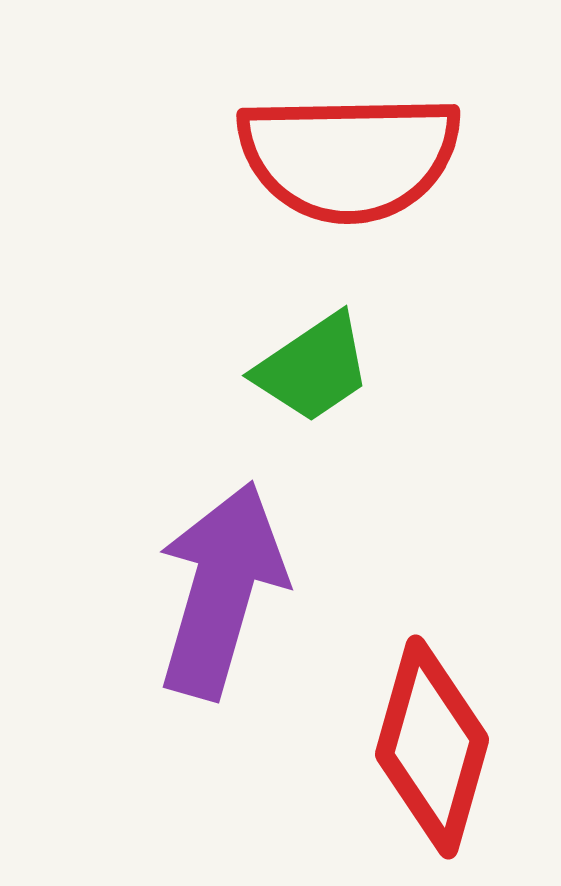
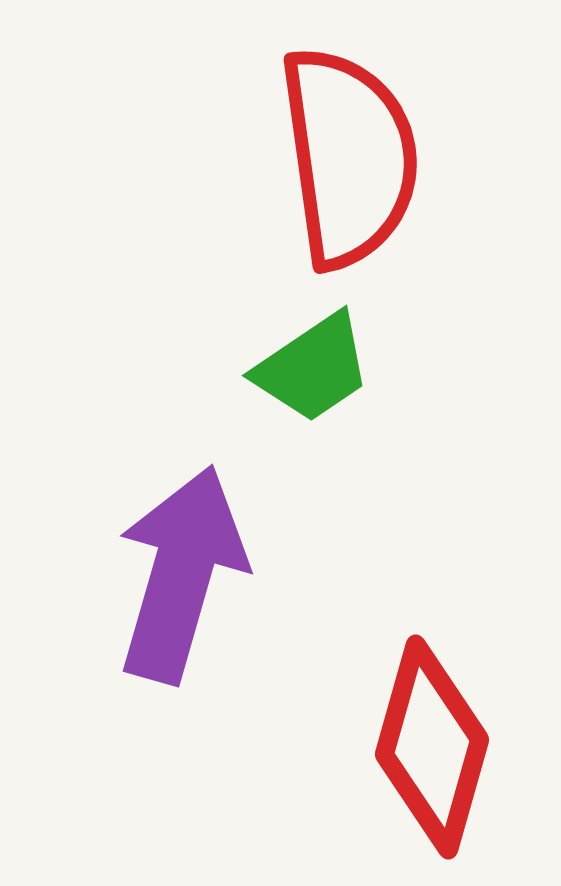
red semicircle: rotated 97 degrees counterclockwise
purple arrow: moved 40 px left, 16 px up
